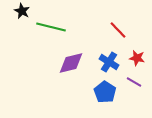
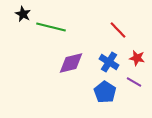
black star: moved 1 px right, 3 px down
